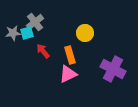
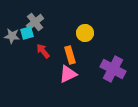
gray star: moved 1 px left, 3 px down; rotated 14 degrees clockwise
